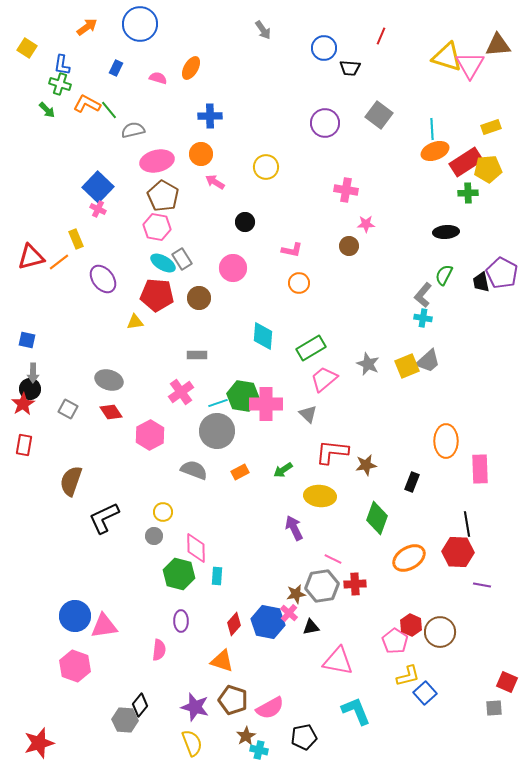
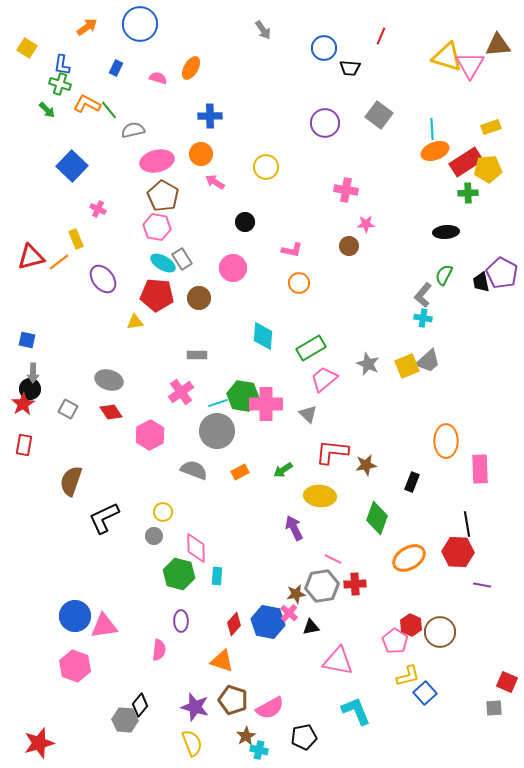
blue square at (98, 187): moved 26 px left, 21 px up
